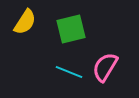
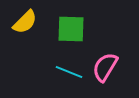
yellow semicircle: rotated 12 degrees clockwise
green square: rotated 16 degrees clockwise
